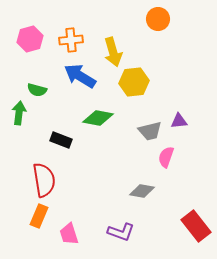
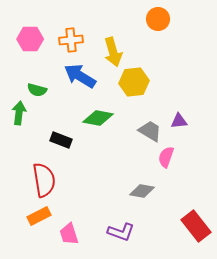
pink hexagon: rotated 15 degrees clockwise
gray trapezoid: rotated 135 degrees counterclockwise
orange rectangle: rotated 40 degrees clockwise
